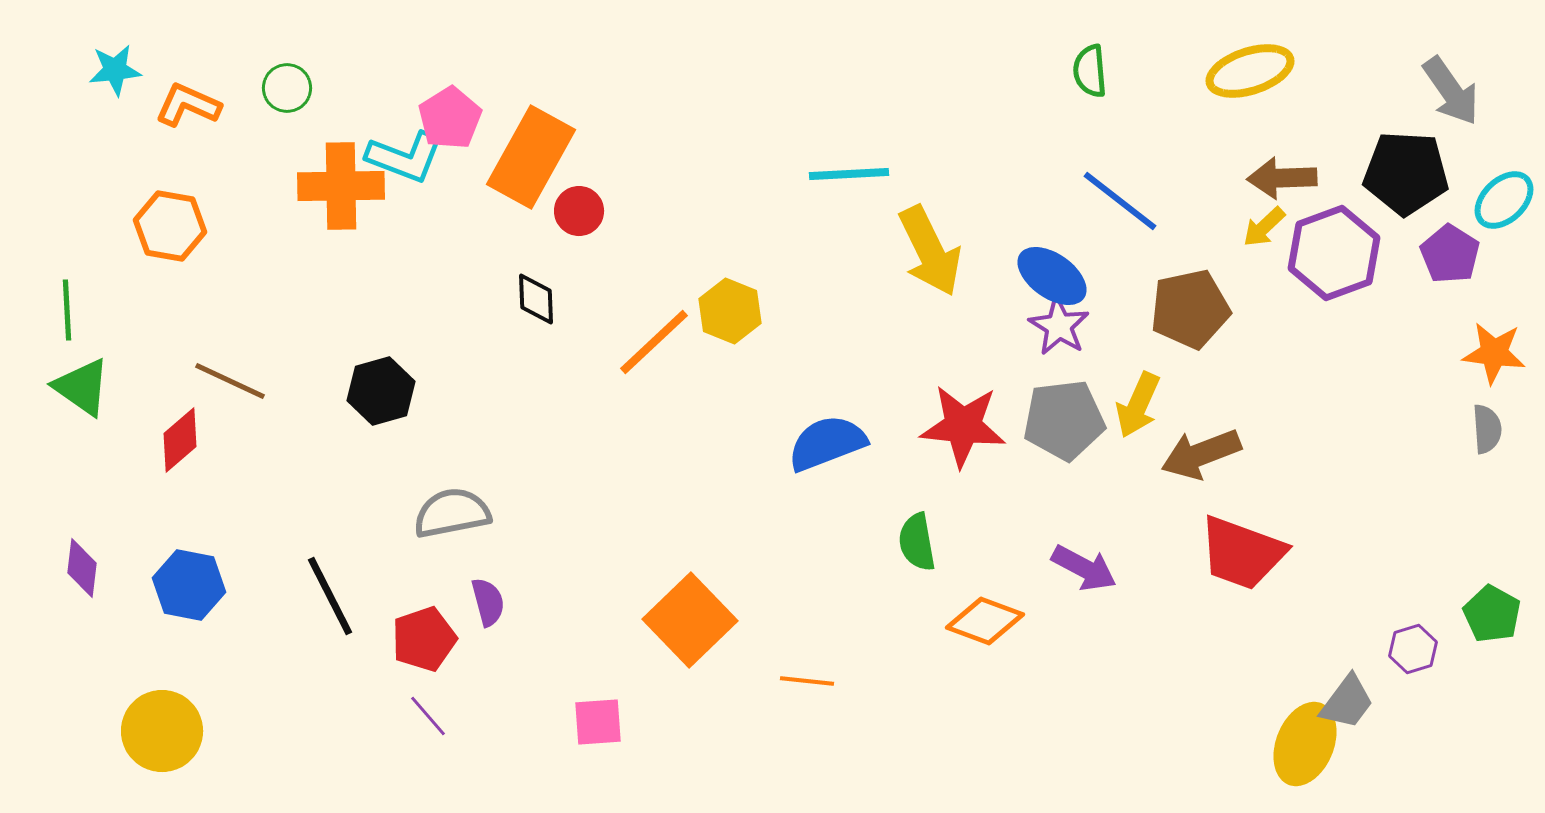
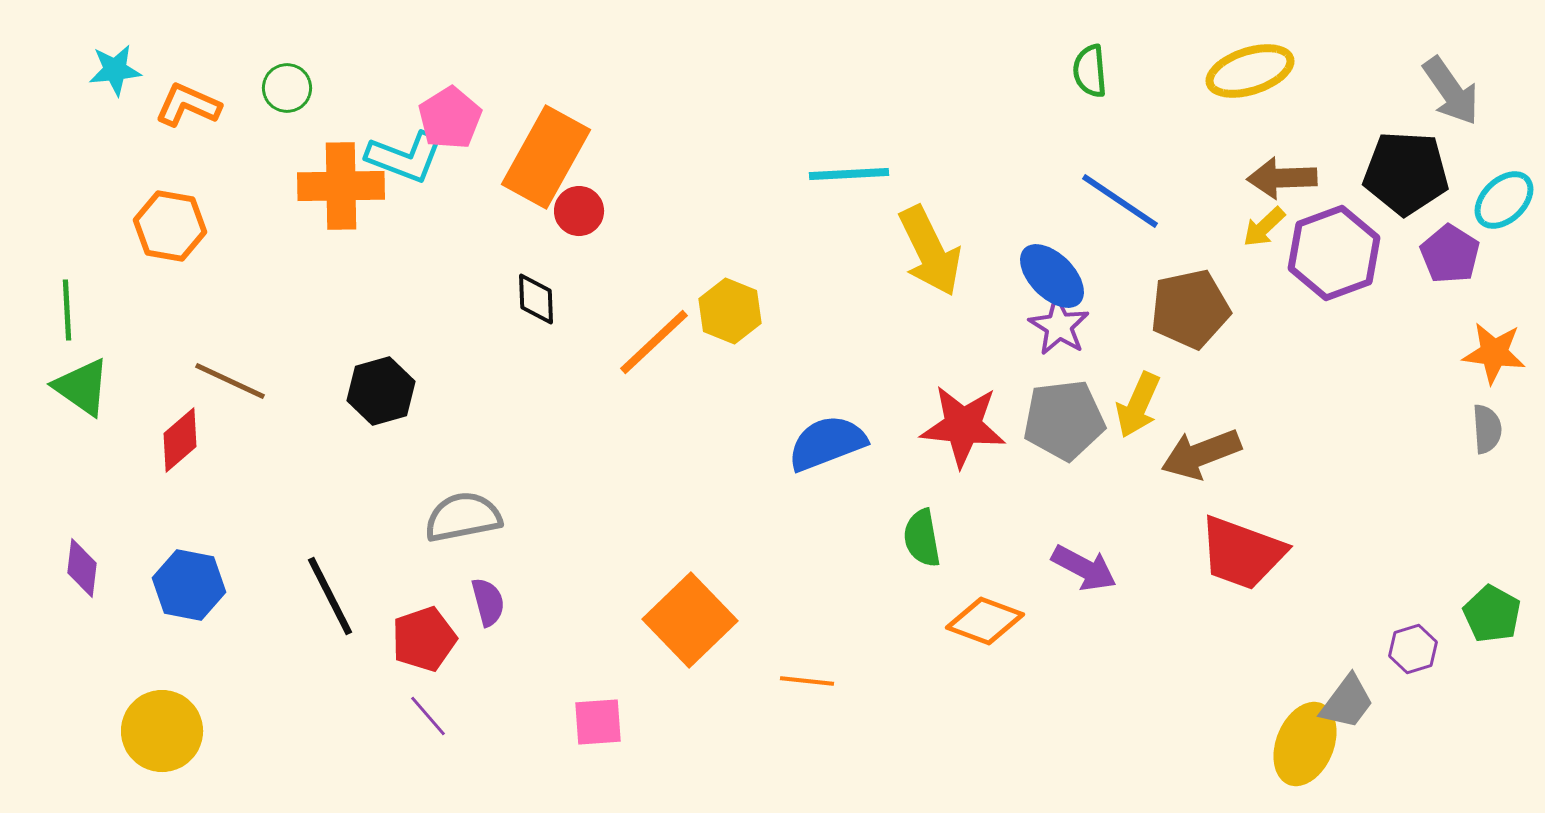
orange rectangle at (531, 157): moved 15 px right
blue line at (1120, 201): rotated 4 degrees counterclockwise
blue ellipse at (1052, 276): rotated 10 degrees clockwise
gray semicircle at (452, 513): moved 11 px right, 4 px down
green semicircle at (917, 542): moved 5 px right, 4 px up
